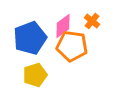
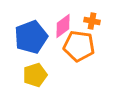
orange cross: rotated 28 degrees counterclockwise
blue pentagon: moved 1 px right, 1 px up
orange pentagon: moved 7 px right
